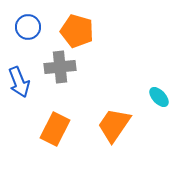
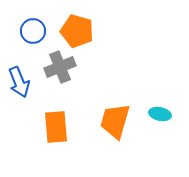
blue circle: moved 5 px right, 4 px down
gray cross: rotated 16 degrees counterclockwise
cyan ellipse: moved 1 px right, 17 px down; rotated 35 degrees counterclockwise
orange trapezoid: moved 1 px right, 4 px up; rotated 18 degrees counterclockwise
orange rectangle: moved 1 px right, 2 px up; rotated 32 degrees counterclockwise
